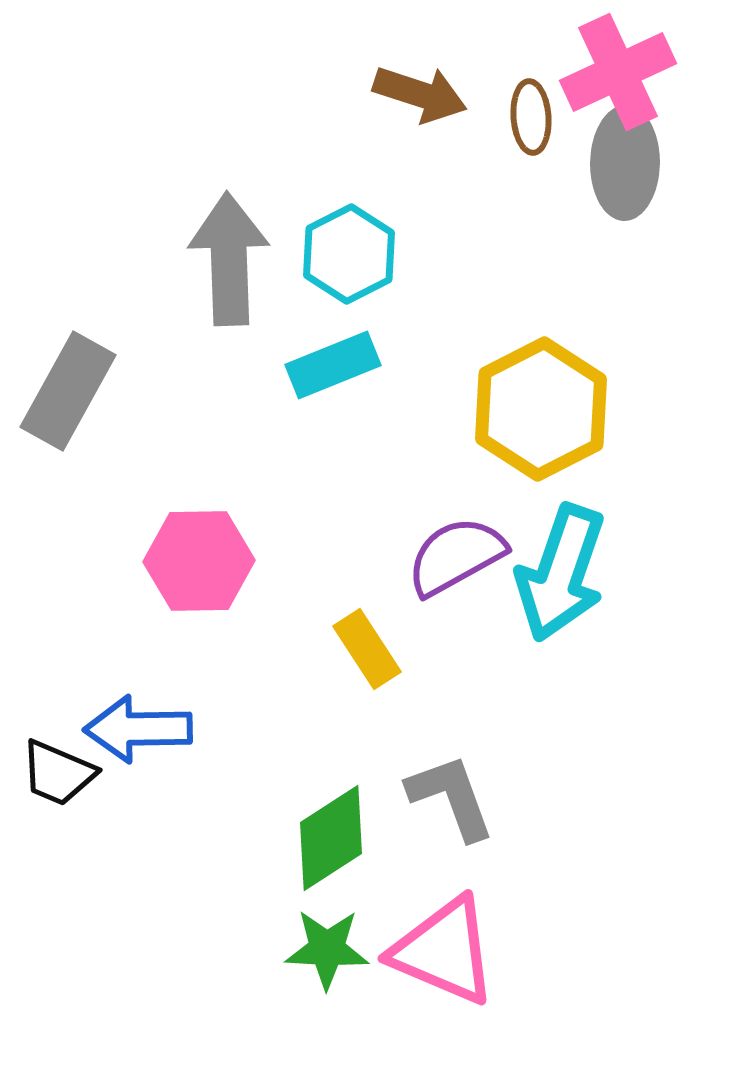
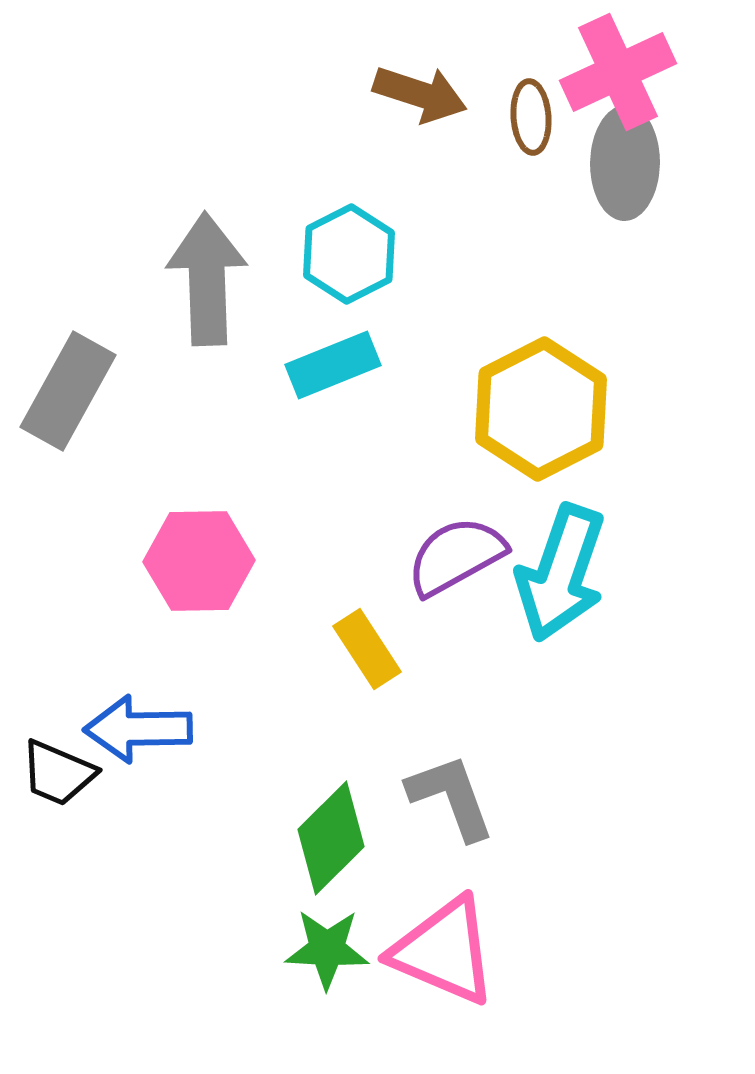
gray arrow: moved 22 px left, 20 px down
green diamond: rotated 12 degrees counterclockwise
